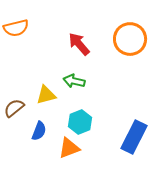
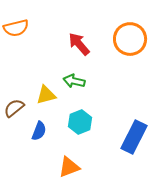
orange triangle: moved 19 px down
